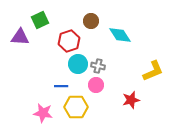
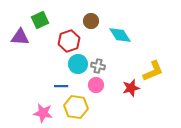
red star: moved 12 px up
yellow hexagon: rotated 10 degrees clockwise
